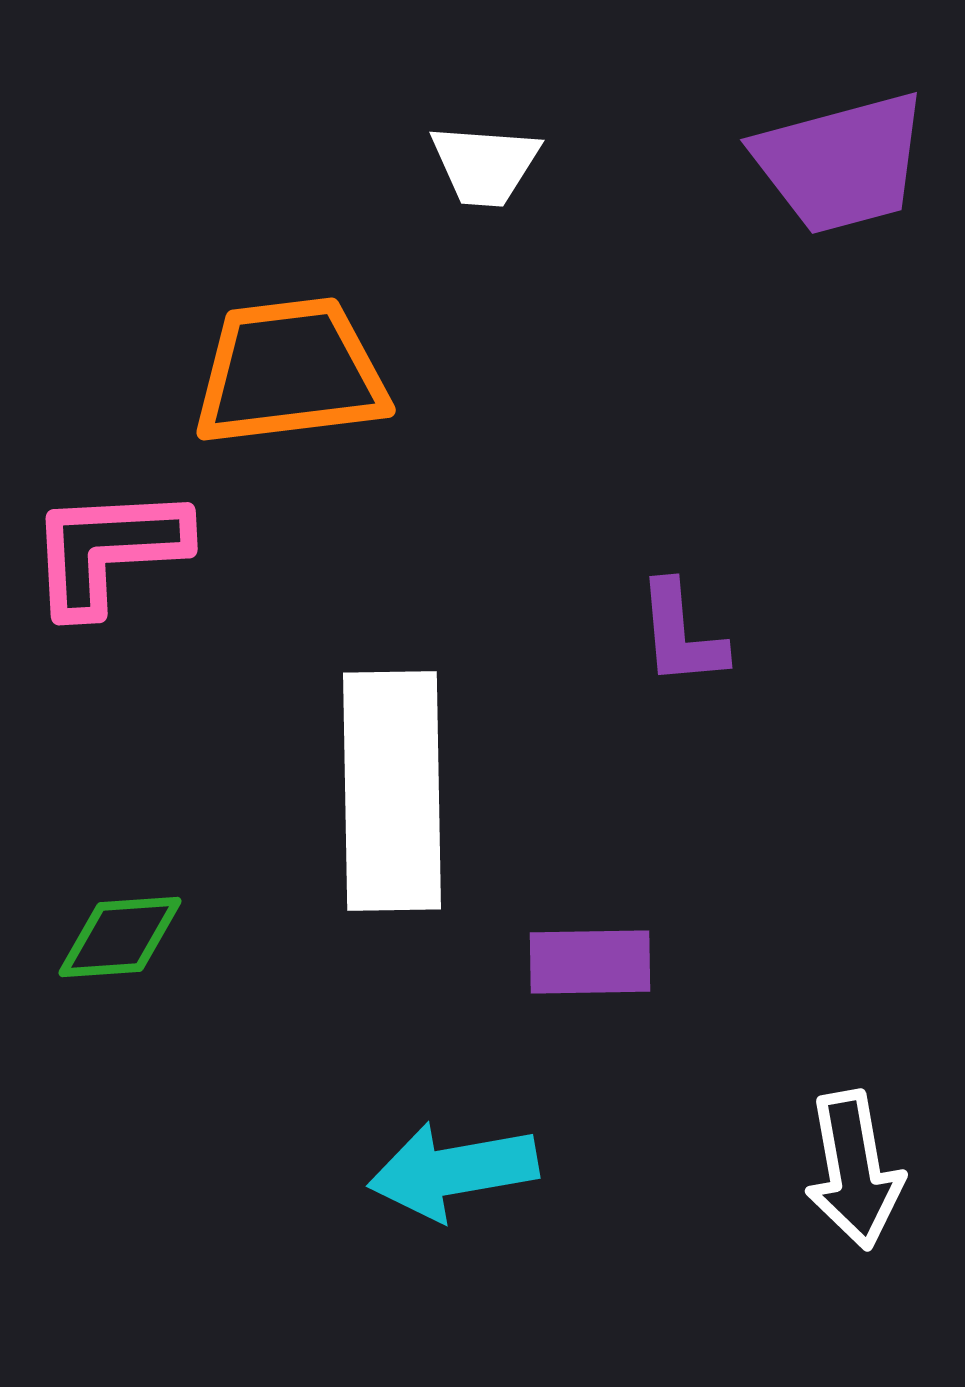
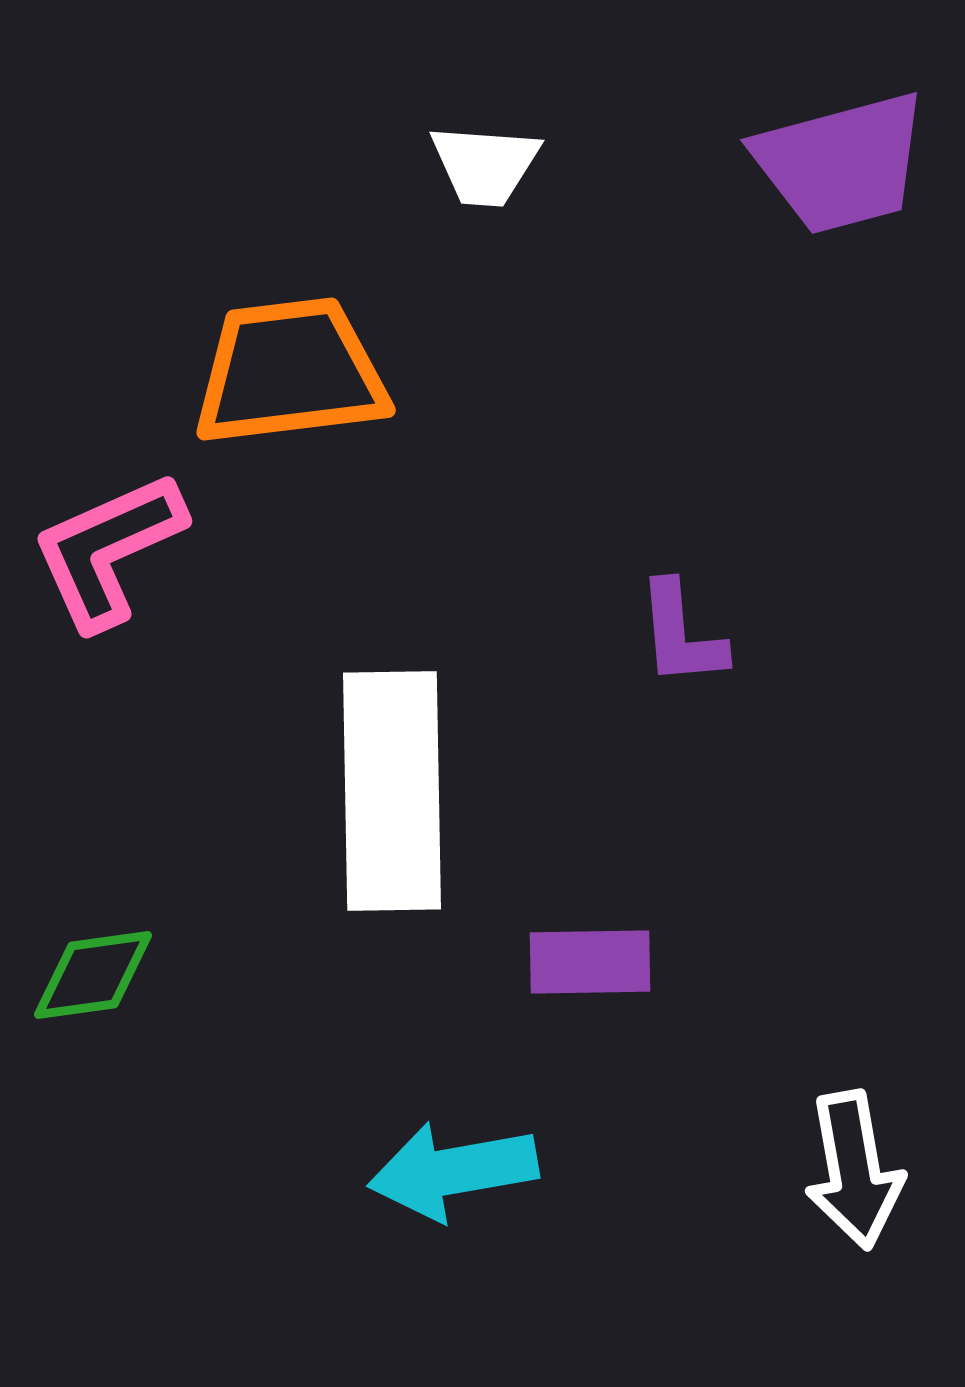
pink L-shape: rotated 21 degrees counterclockwise
green diamond: moved 27 px left, 38 px down; rotated 4 degrees counterclockwise
